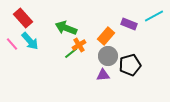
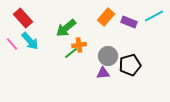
purple rectangle: moved 2 px up
green arrow: rotated 60 degrees counterclockwise
orange rectangle: moved 19 px up
orange cross: rotated 24 degrees clockwise
purple triangle: moved 2 px up
